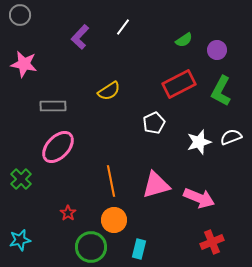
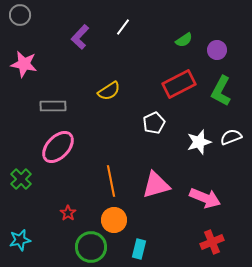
pink arrow: moved 6 px right
